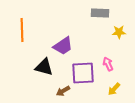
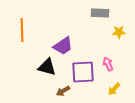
black triangle: moved 3 px right
purple square: moved 1 px up
